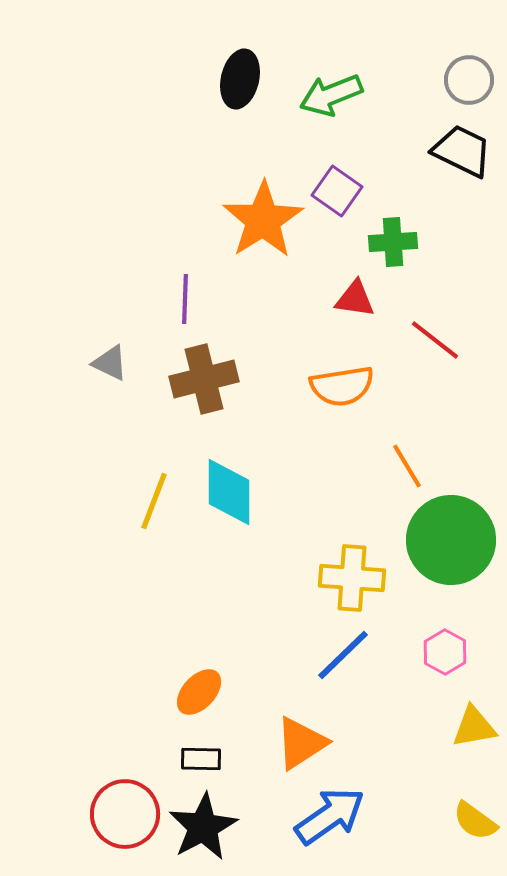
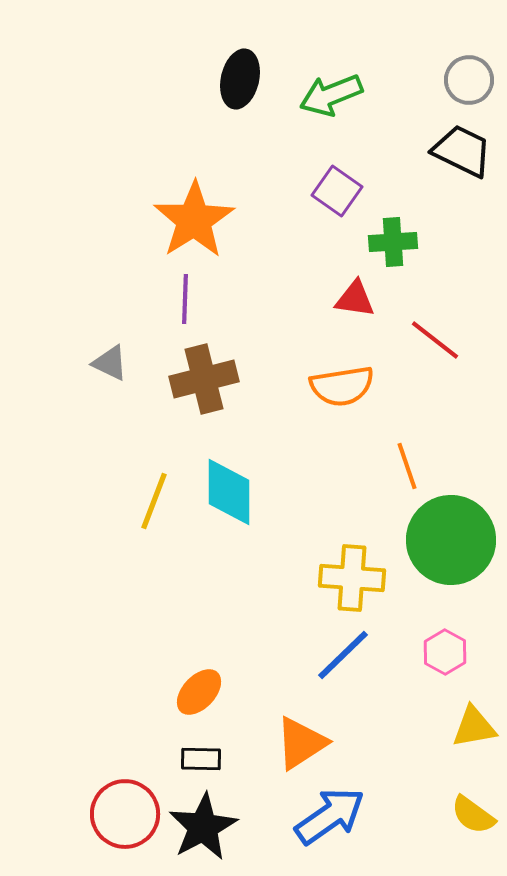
orange star: moved 69 px left
orange line: rotated 12 degrees clockwise
yellow semicircle: moved 2 px left, 6 px up
